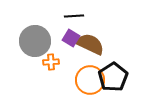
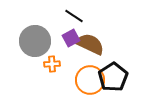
black line: rotated 36 degrees clockwise
purple square: rotated 30 degrees clockwise
orange cross: moved 1 px right, 2 px down
